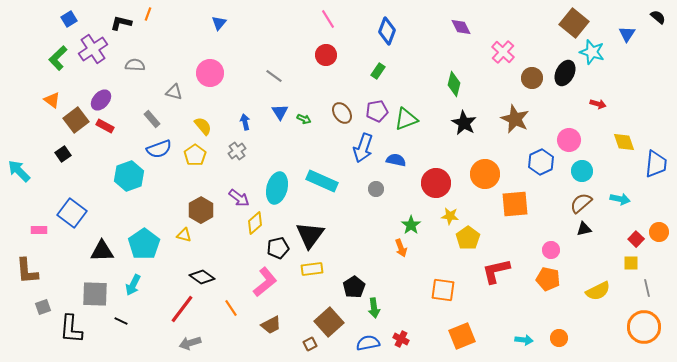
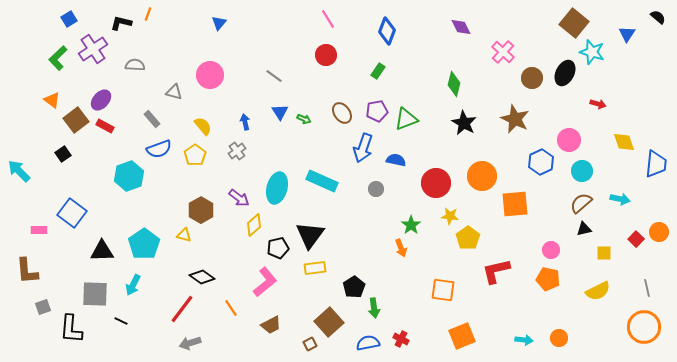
pink circle at (210, 73): moved 2 px down
orange circle at (485, 174): moved 3 px left, 2 px down
yellow diamond at (255, 223): moved 1 px left, 2 px down
yellow square at (631, 263): moved 27 px left, 10 px up
yellow rectangle at (312, 269): moved 3 px right, 1 px up
